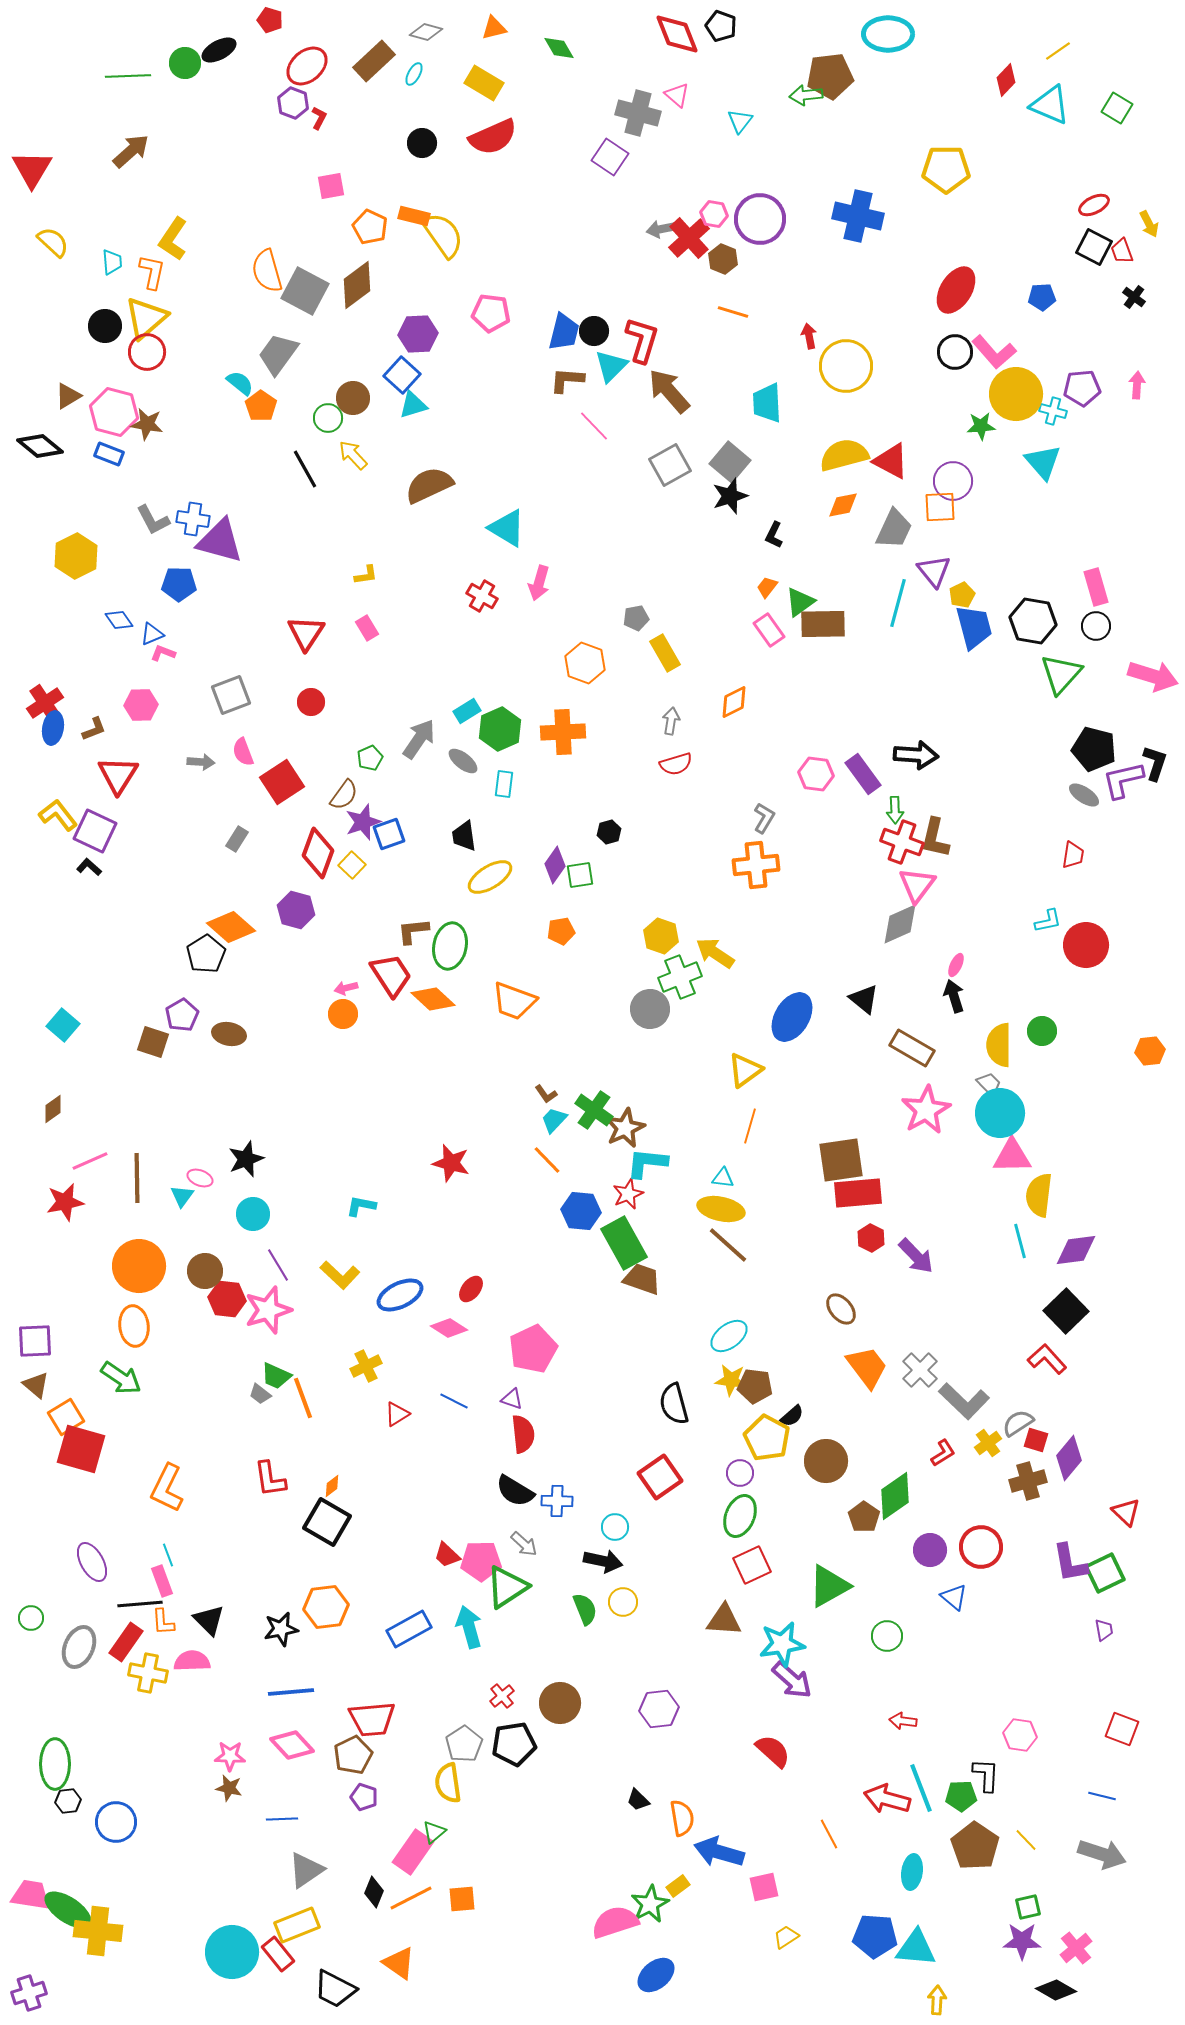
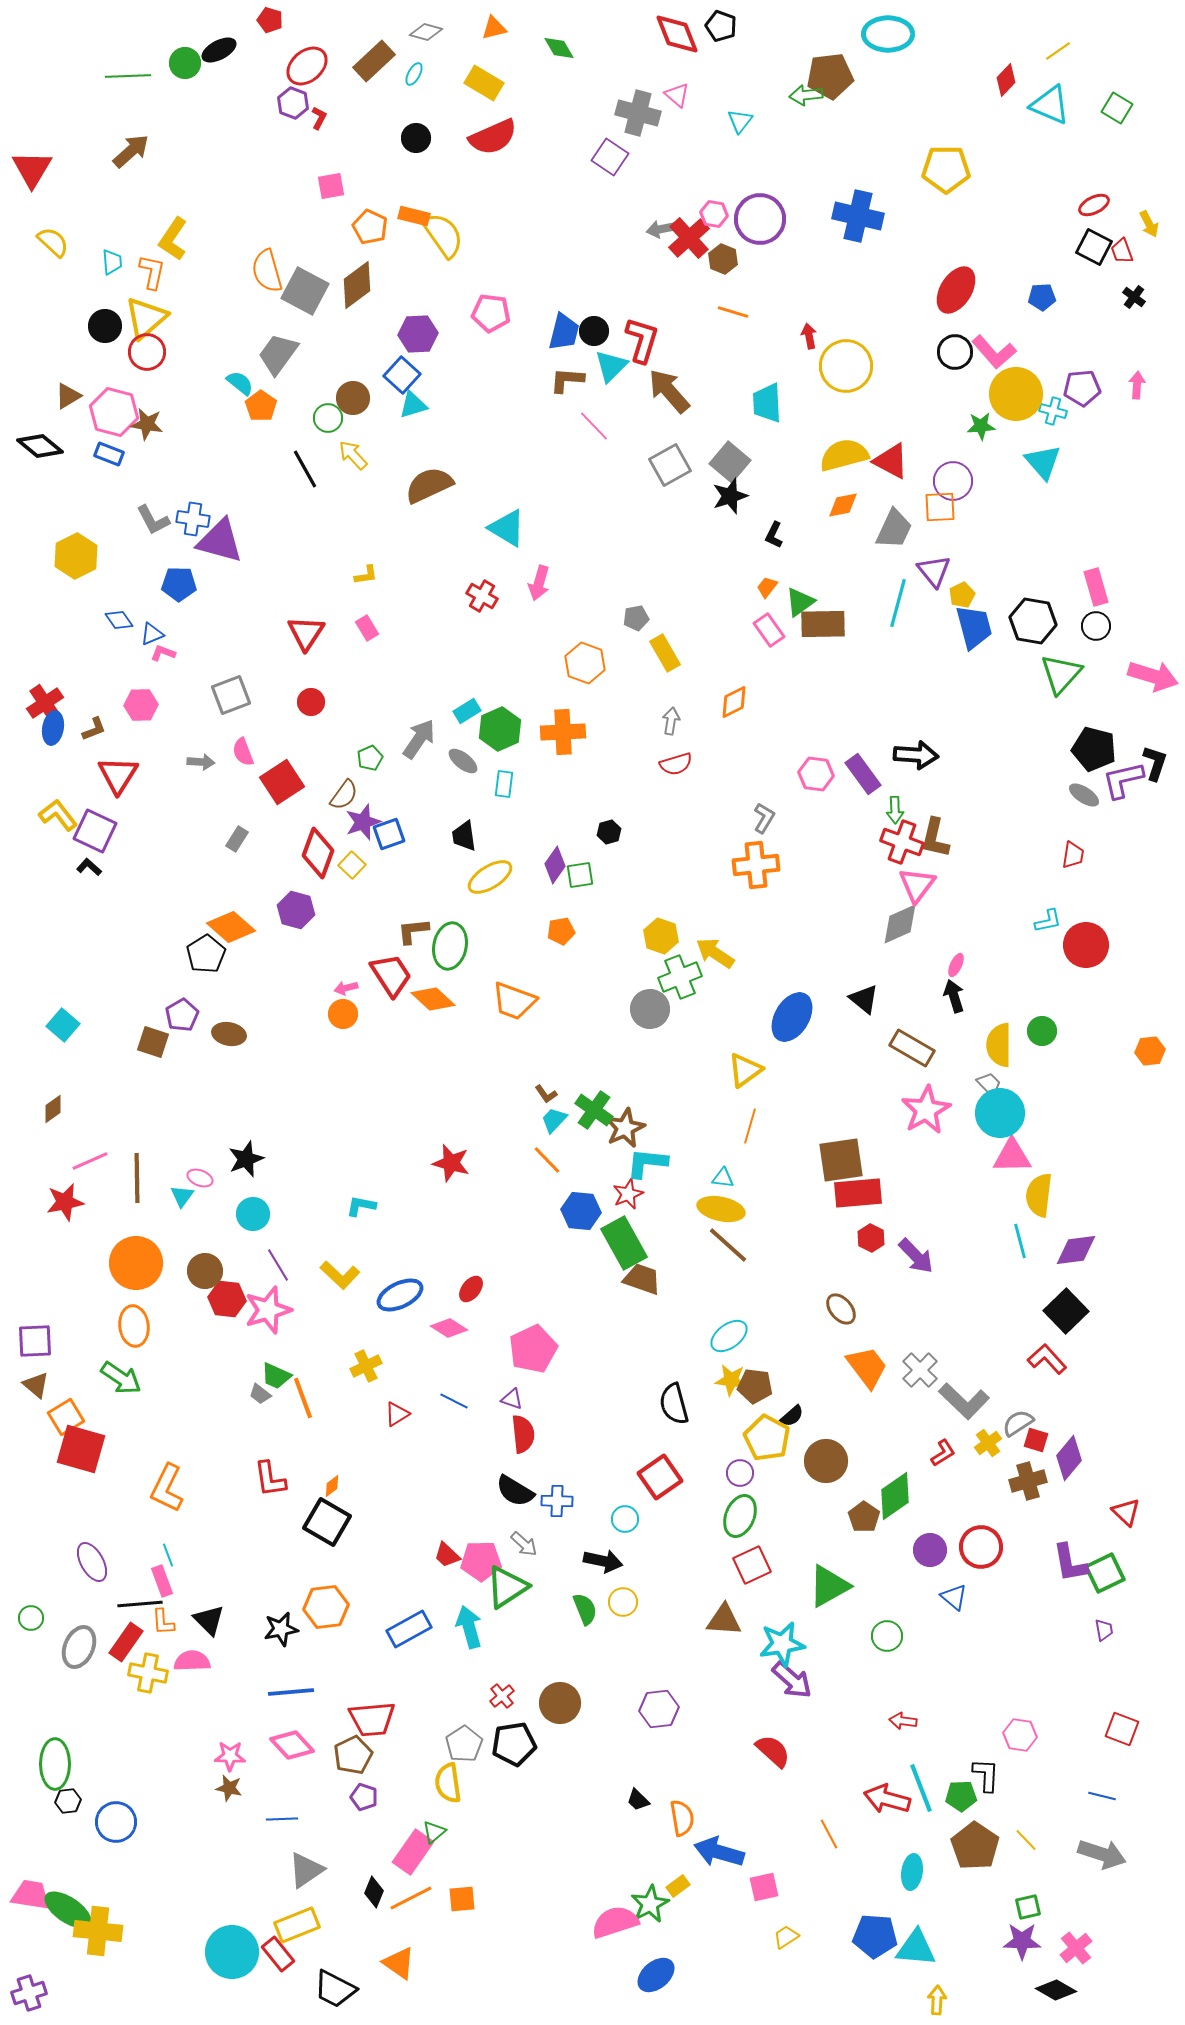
black circle at (422, 143): moved 6 px left, 5 px up
orange circle at (139, 1266): moved 3 px left, 3 px up
cyan circle at (615, 1527): moved 10 px right, 8 px up
